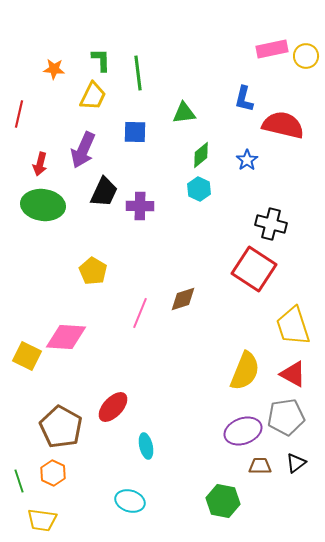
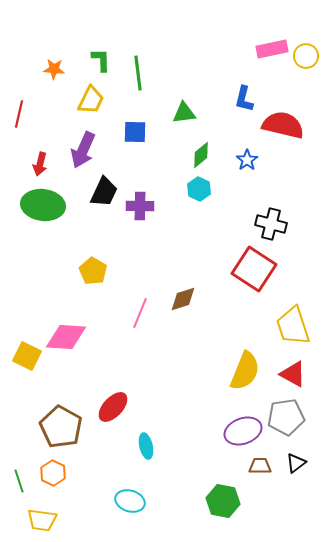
yellow trapezoid at (93, 96): moved 2 px left, 4 px down
